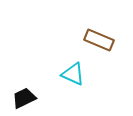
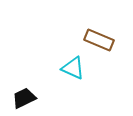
cyan triangle: moved 6 px up
